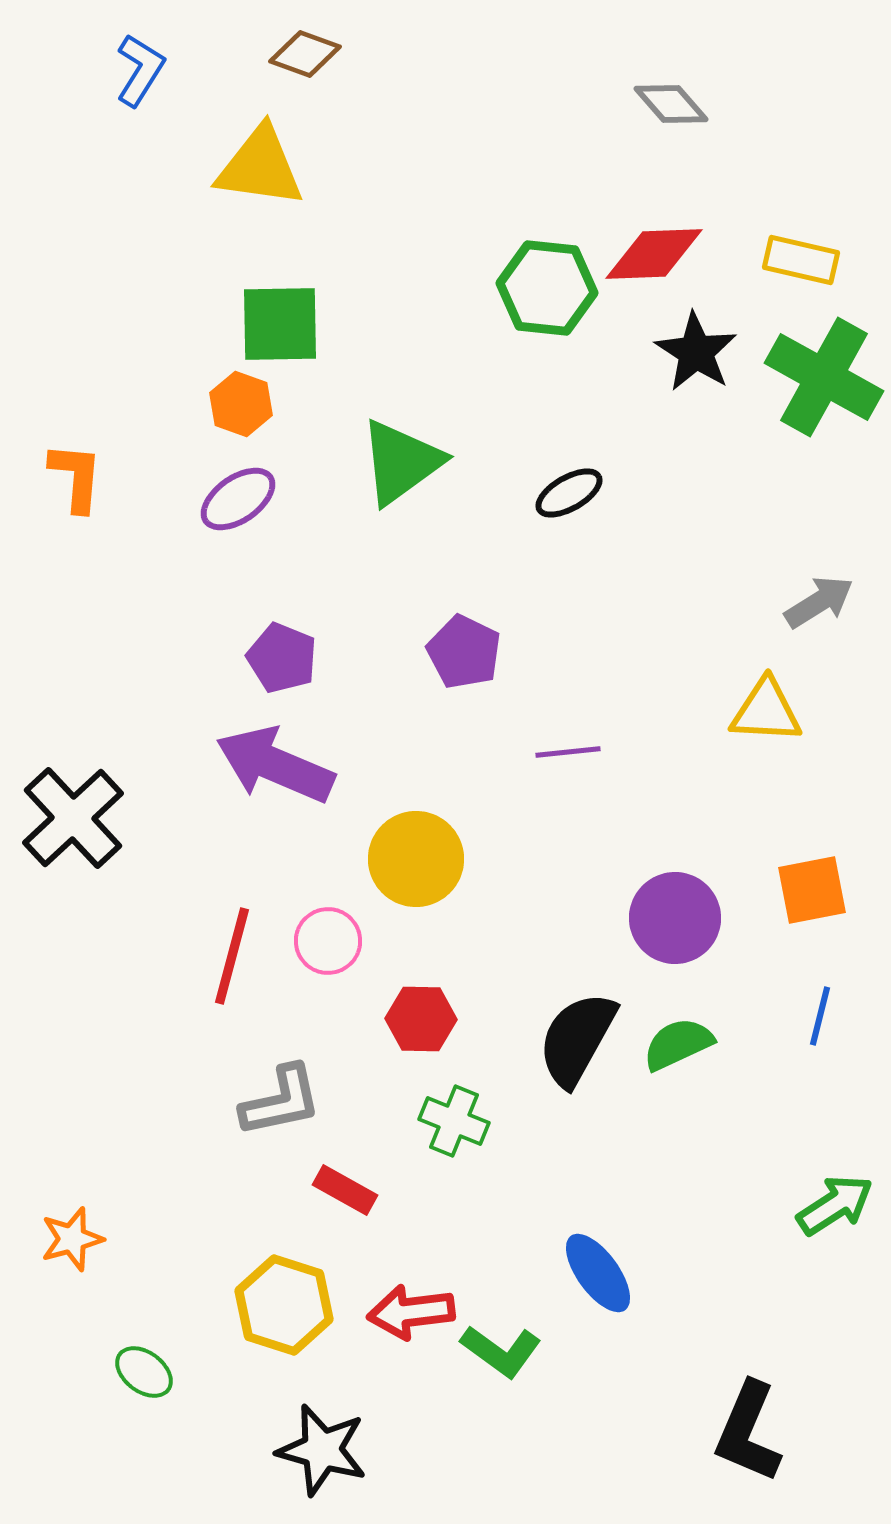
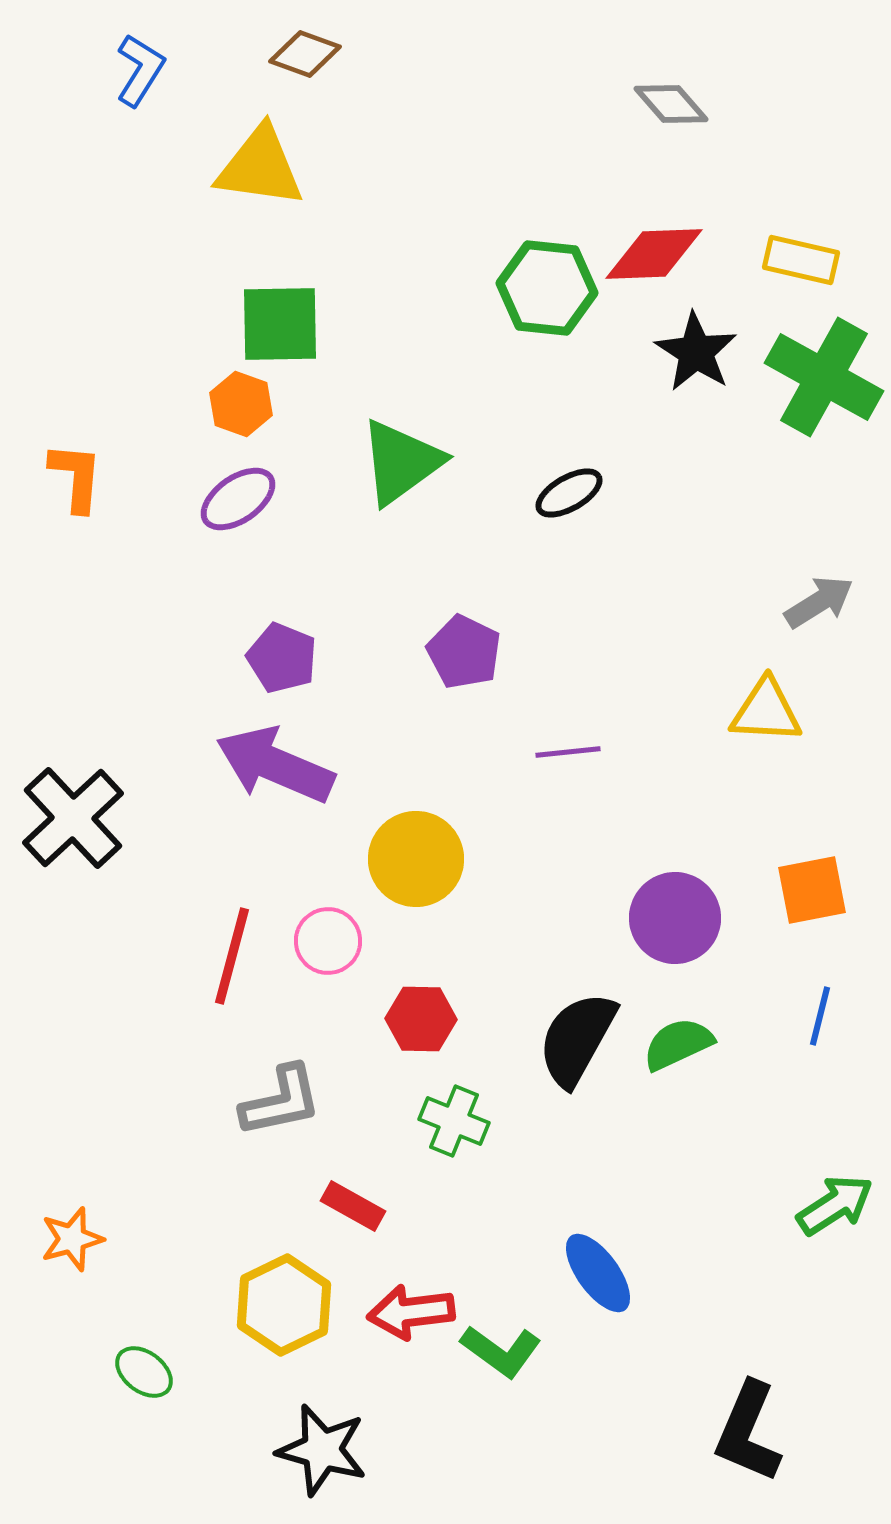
red rectangle at (345, 1190): moved 8 px right, 16 px down
yellow hexagon at (284, 1305): rotated 16 degrees clockwise
